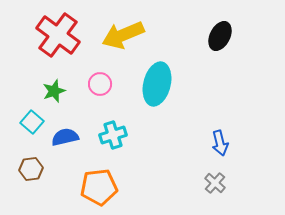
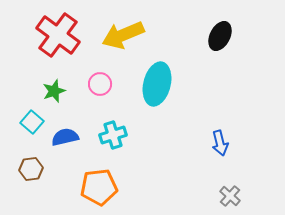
gray cross: moved 15 px right, 13 px down
